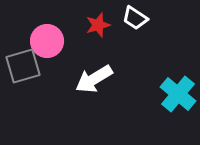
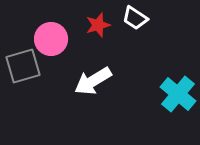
pink circle: moved 4 px right, 2 px up
white arrow: moved 1 px left, 2 px down
